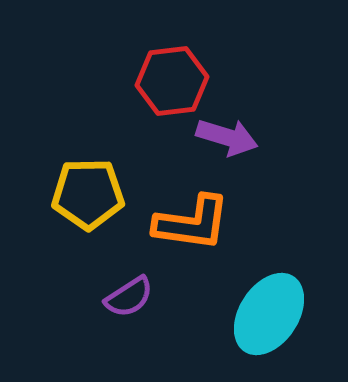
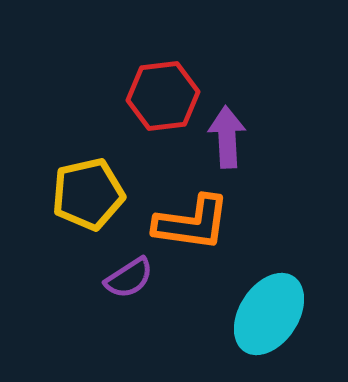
red hexagon: moved 9 px left, 15 px down
purple arrow: rotated 110 degrees counterclockwise
yellow pentagon: rotated 12 degrees counterclockwise
purple semicircle: moved 19 px up
